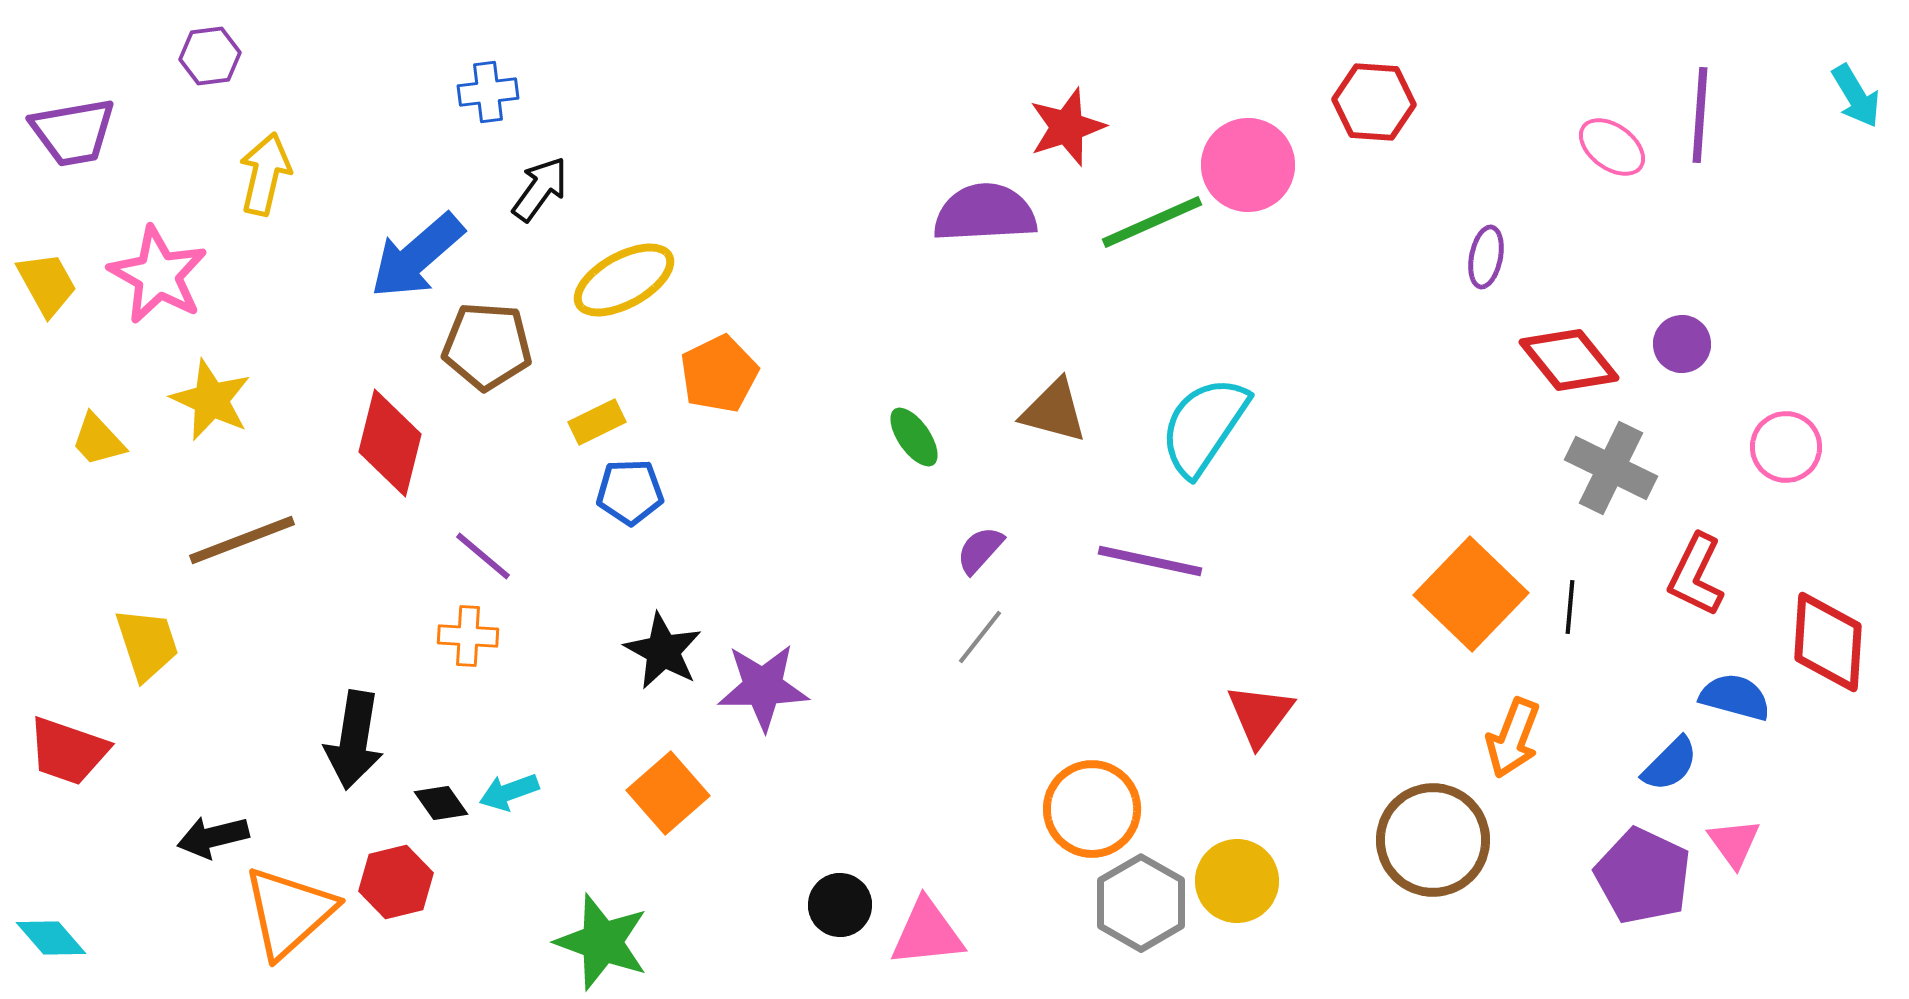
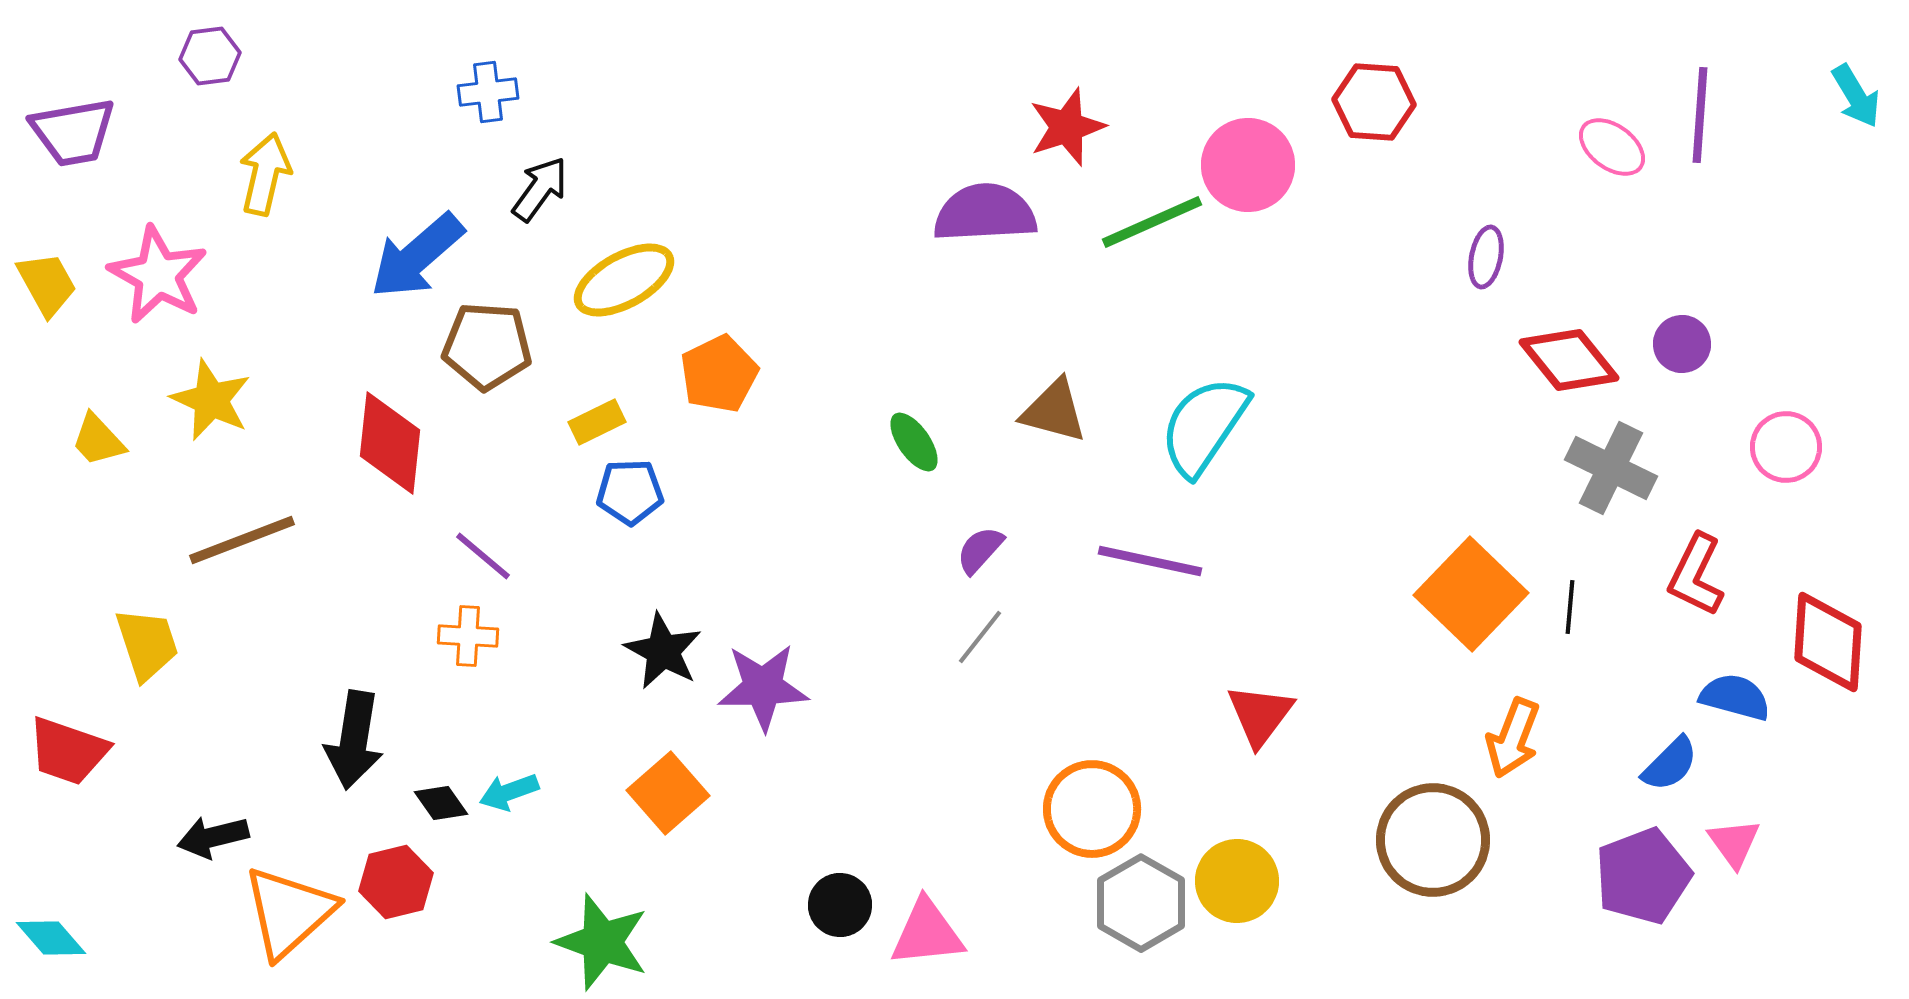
green ellipse at (914, 437): moved 5 px down
red diamond at (390, 443): rotated 8 degrees counterclockwise
purple pentagon at (1643, 876): rotated 26 degrees clockwise
